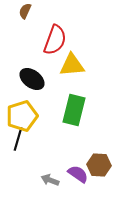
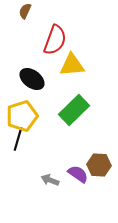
green rectangle: rotated 32 degrees clockwise
